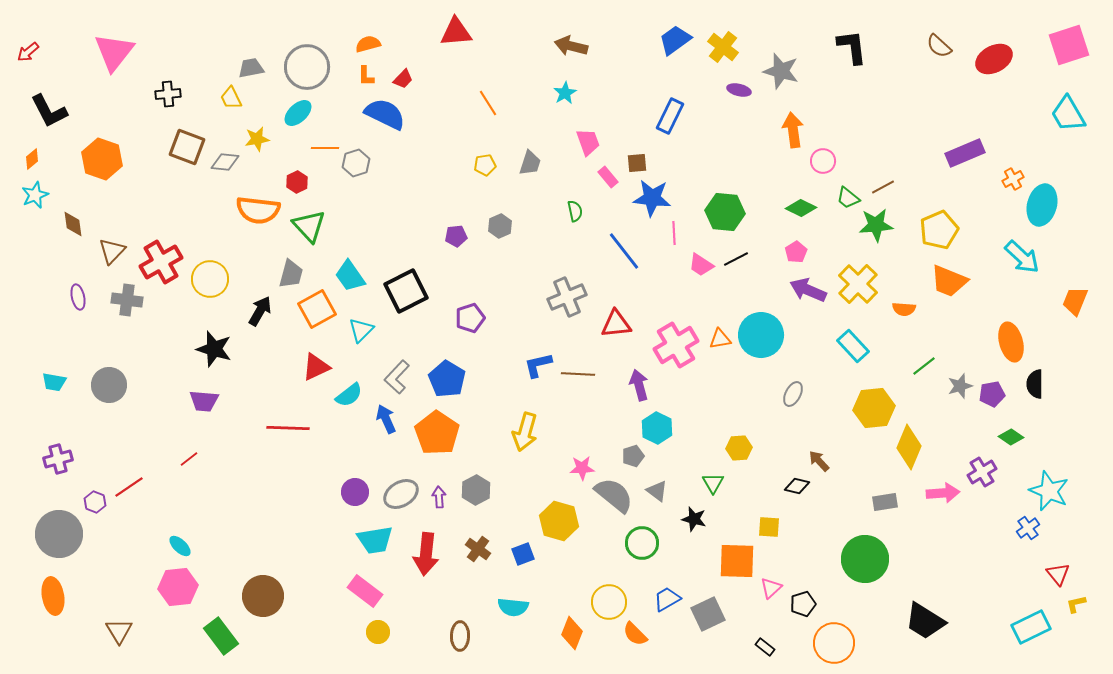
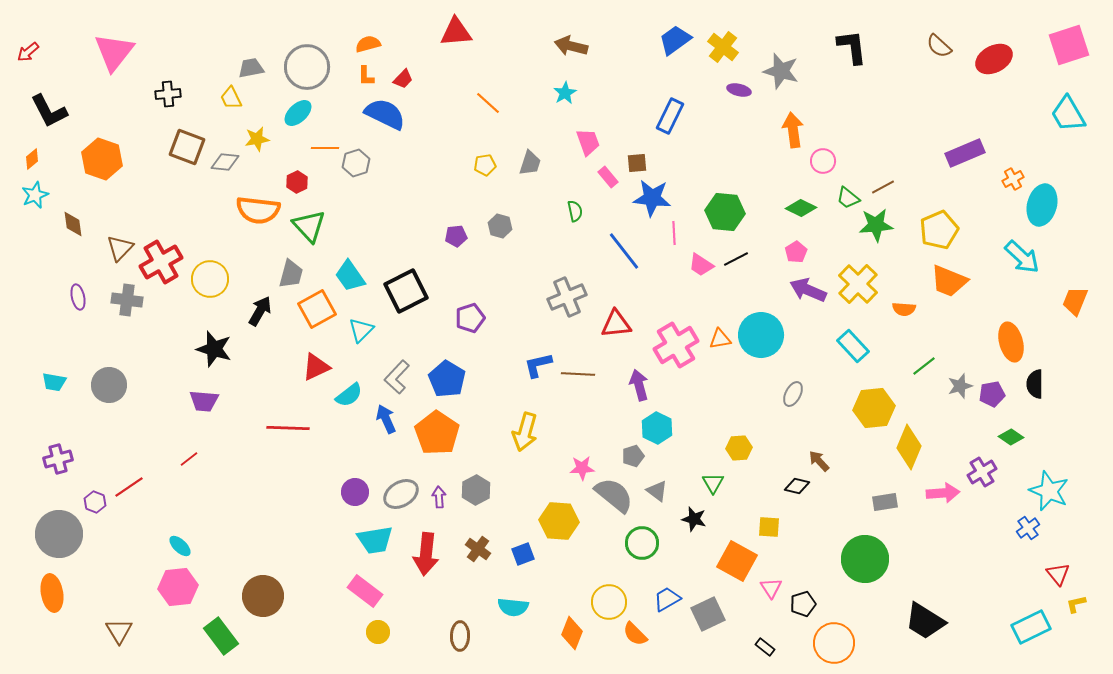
orange line at (488, 103): rotated 16 degrees counterclockwise
gray hexagon at (500, 226): rotated 20 degrees counterclockwise
brown triangle at (112, 251): moved 8 px right, 3 px up
yellow hexagon at (559, 521): rotated 12 degrees counterclockwise
orange square at (737, 561): rotated 27 degrees clockwise
pink triangle at (771, 588): rotated 20 degrees counterclockwise
orange ellipse at (53, 596): moved 1 px left, 3 px up
